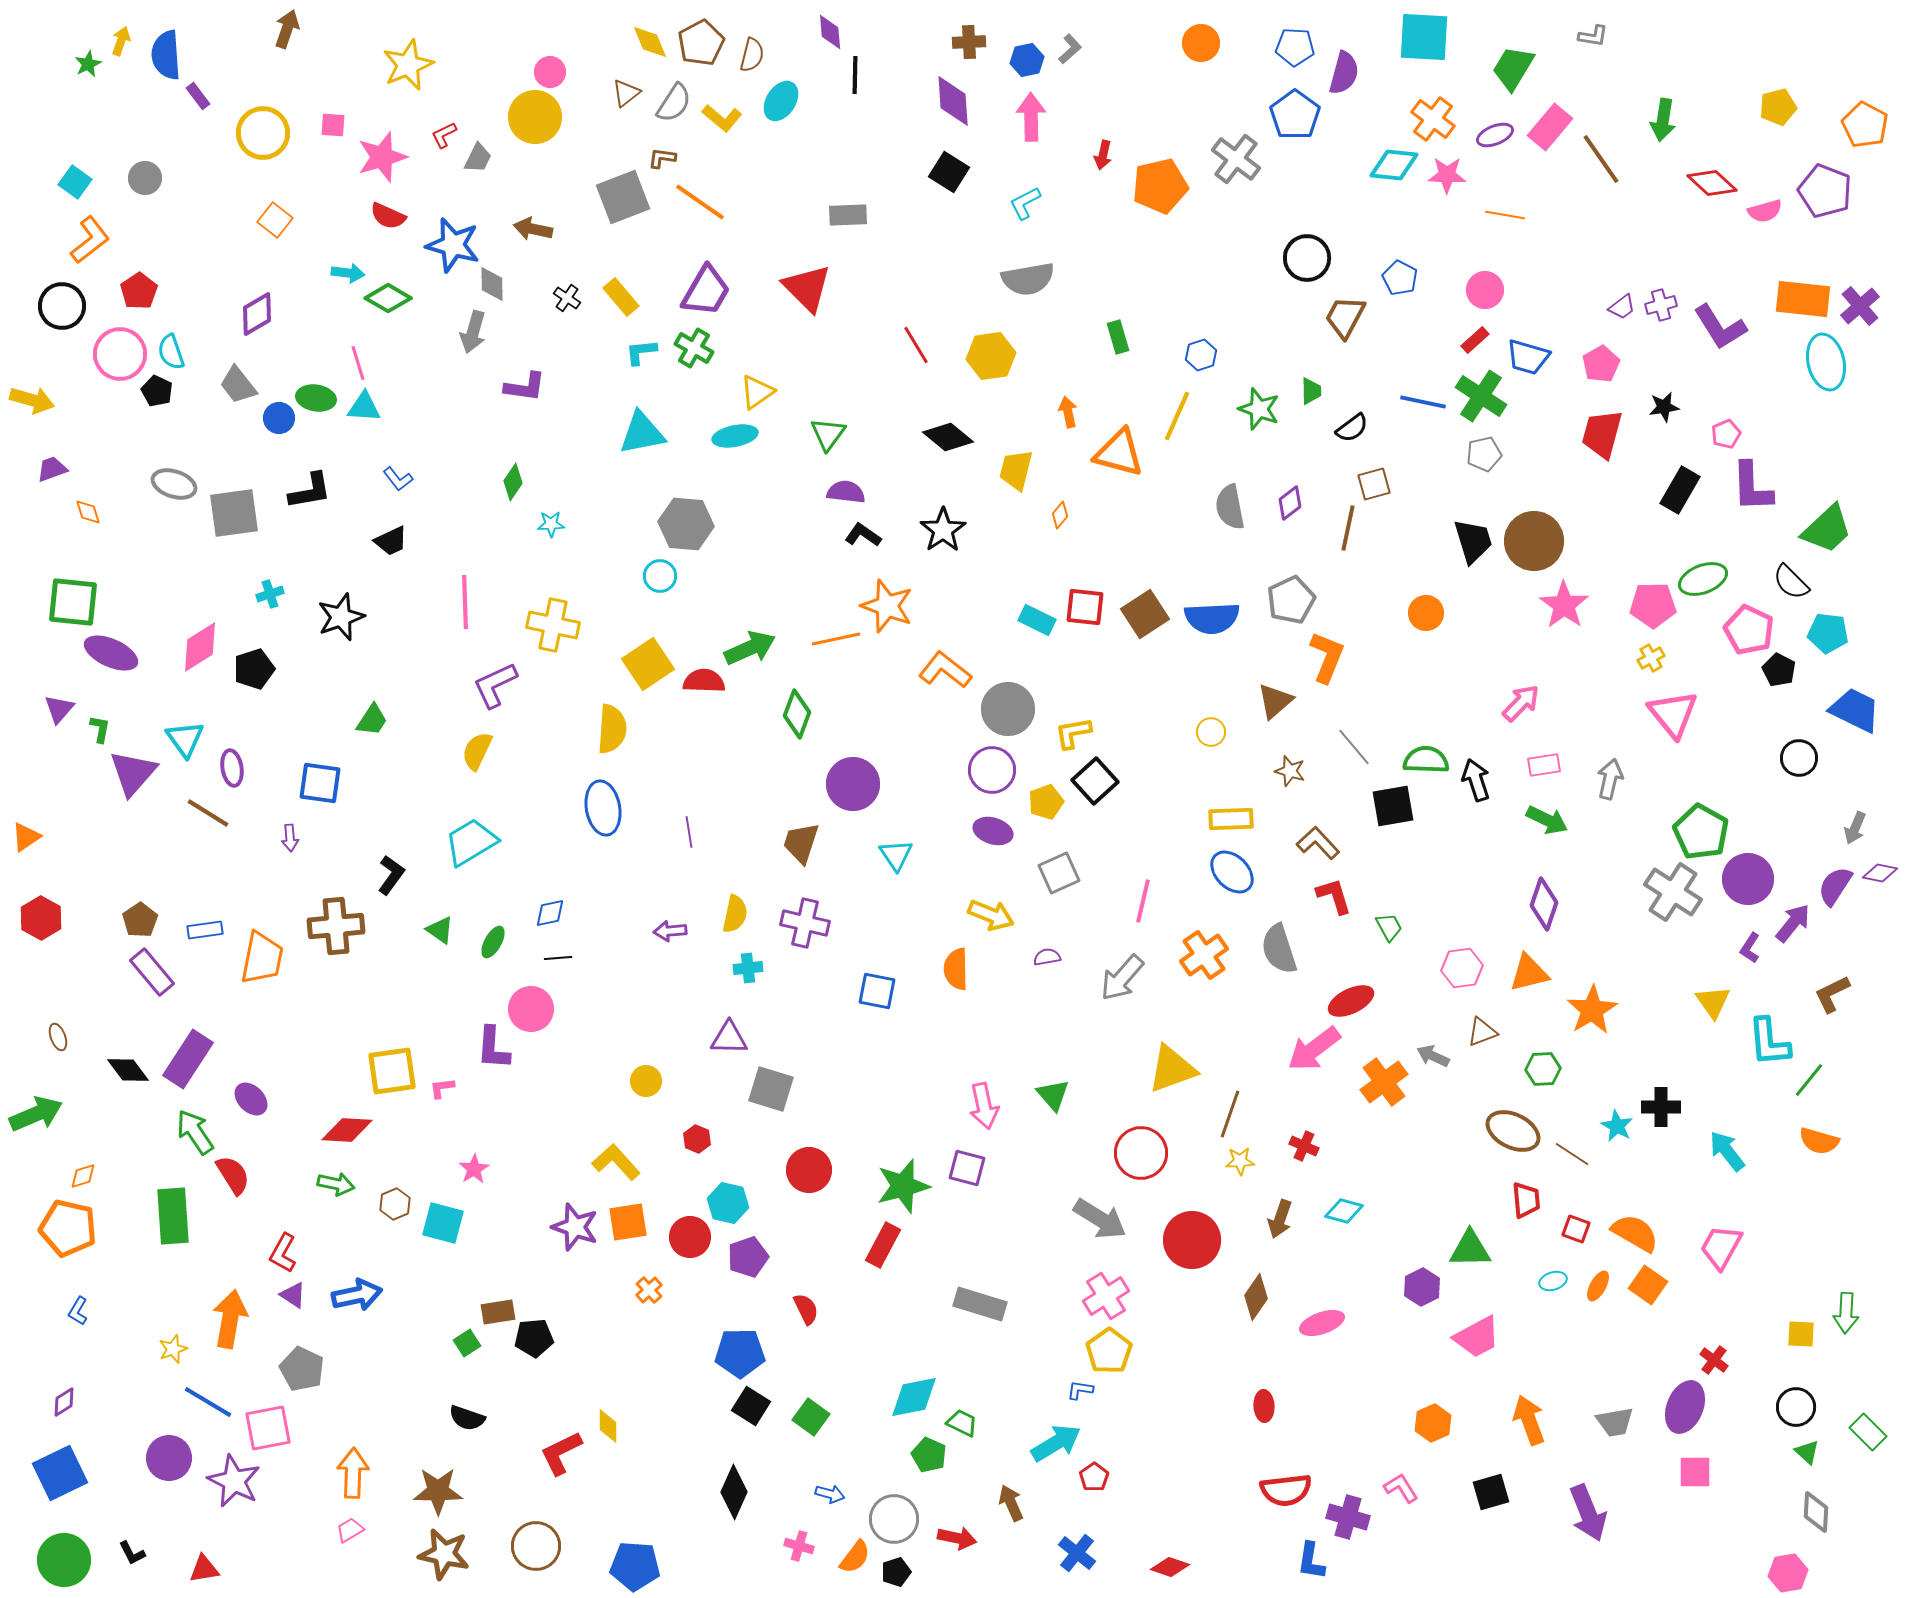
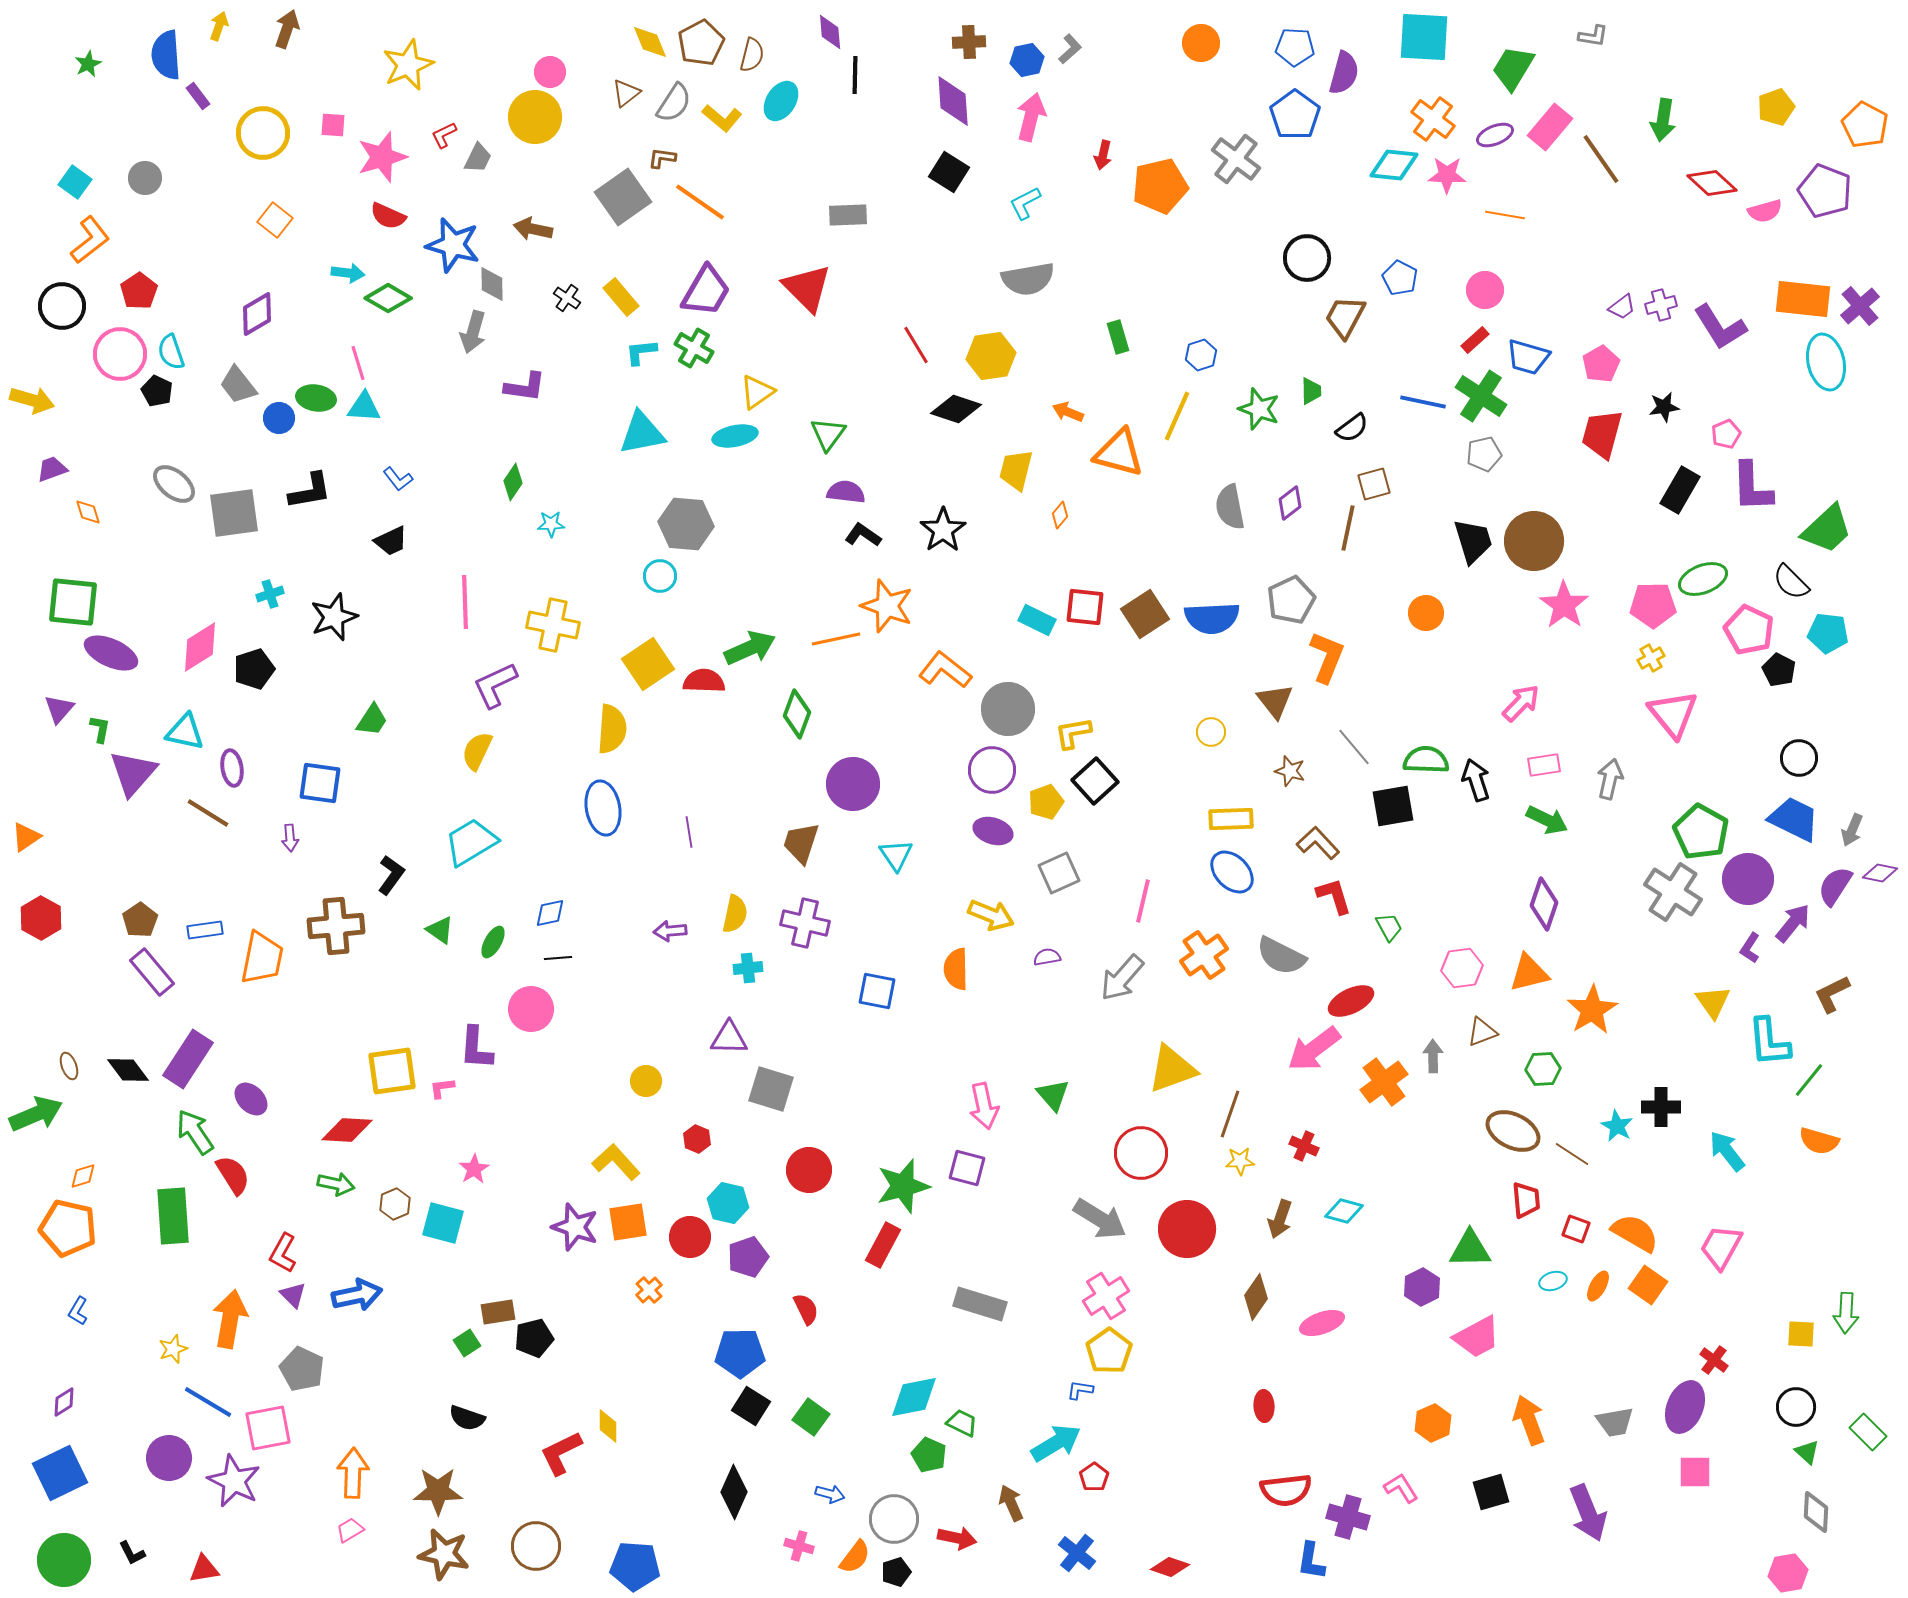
yellow arrow at (121, 41): moved 98 px right, 15 px up
yellow pentagon at (1778, 107): moved 2 px left; rotated 6 degrees counterclockwise
pink arrow at (1031, 117): rotated 15 degrees clockwise
gray square at (623, 197): rotated 14 degrees counterclockwise
orange arrow at (1068, 412): rotated 56 degrees counterclockwise
black diamond at (948, 437): moved 8 px right, 28 px up; rotated 21 degrees counterclockwise
gray ellipse at (174, 484): rotated 21 degrees clockwise
black star at (341, 617): moved 7 px left
brown triangle at (1275, 701): rotated 27 degrees counterclockwise
blue trapezoid at (1855, 710): moved 61 px left, 109 px down
cyan triangle at (185, 739): moved 7 px up; rotated 42 degrees counterclockwise
gray arrow at (1855, 828): moved 3 px left, 2 px down
gray semicircle at (1279, 949): moved 2 px right, 7 px down; rotated 45 degrees counterclockwise
brown ellipse at (58, 1037): moved 11 px right, 29 px down
purple L-shape at (493, 1048): moved 17 px left
gray arrow at (1433, 1056): rotated 64 degrees clockwise
red circle at (1192, 1240): moved 5 px left, 11 px up
purple triangle at (293, 1295): rotated 12 degrees clockwise
black pentagon at (534, 1338): rotated 9 degrees counterclockwise
